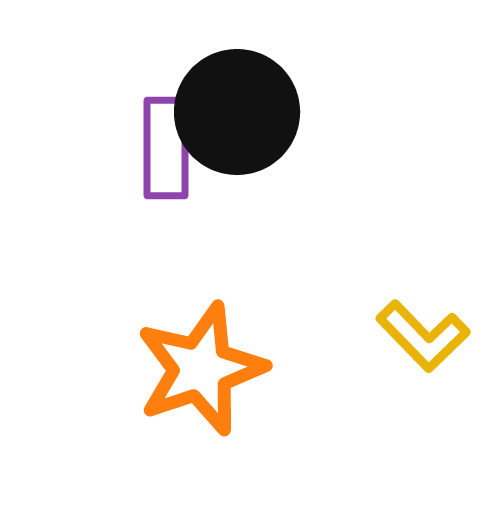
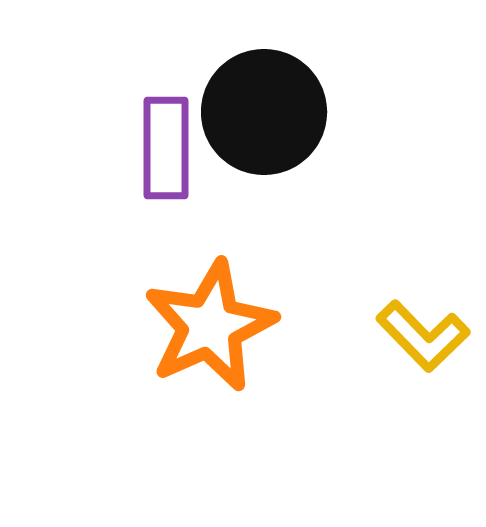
black circle: moved 27 px right
orange star: moved 9 px right, 43 px up; rotated 5 degrees counterclockwise
